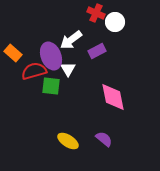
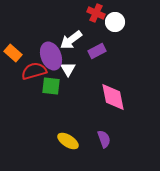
purple semicircle: rotated 30 degrees clockwise
